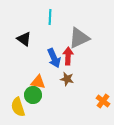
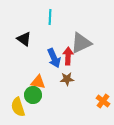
gray triangle: moved 2 px right, 5 px down
brown star: rotated 16 degrees counterclockwise
